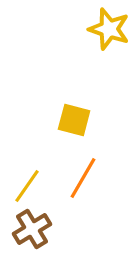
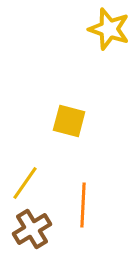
yellow square: moved 5 px left, 1 px down
orange line: moved 27 px down; rotated 27 degrees counterclockwise
yellow line: moved 2 px left, 3 px up
